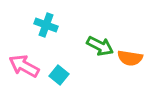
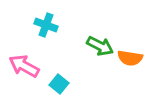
cyan square: moved 9 px down
